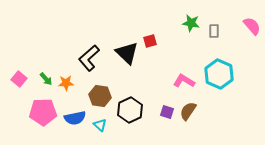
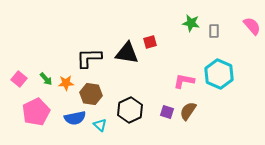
red square: moved 1 px down
black triangle: rotated 35 degrees counterclockwise
black L-shape: rotated 40 degrees clockwise
pink L-shape: rotated 20 degrees counterclockwise
brown hexagon: moved 9 px left, 2 px up
pink pentagon: moved 7 px left; rotated 24 degrees counterclockwise
